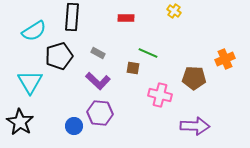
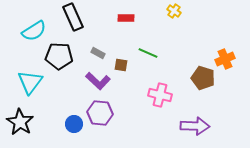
black rectangle: moved 1 px right; rotated 28 degrees counterclockwise
black pentagon: rotated 20 degrees clockwise
brown square: moved 12 px left, 3 px up
brown pentagon: moved 9 px right; rotated 15 degrees clockwise
cyan triangle: rotated 8 degrees clockwise
blue circle: moved 2 px up
